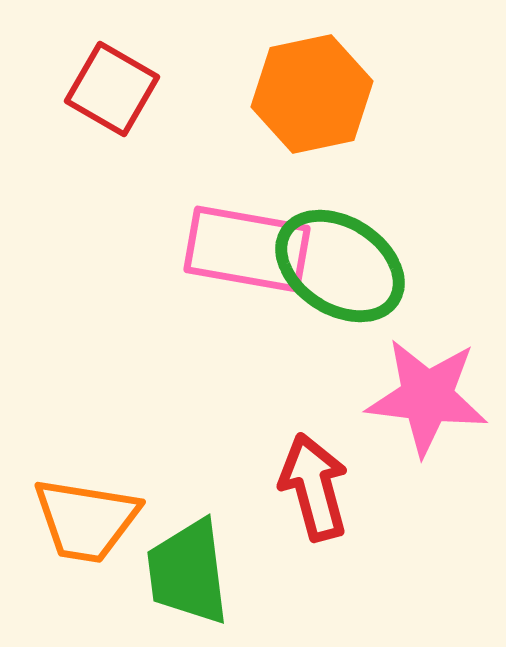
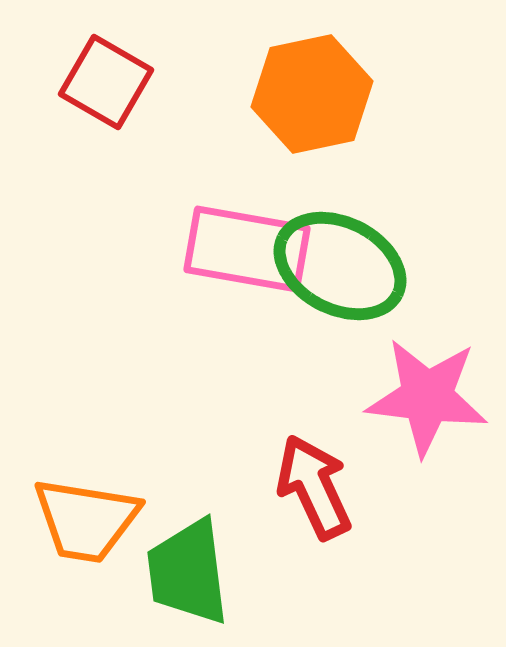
red square: moved 6 px left, 7 px up
green ellipse: rotated 6 degrees counterclockwise
red arrow: rotated 10 degrees counterclockwise
